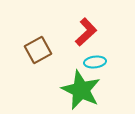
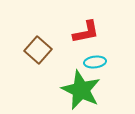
red L-shape: rotated 32 degrees clockwise
brown square: rotated 20 degrees counterclockwise
